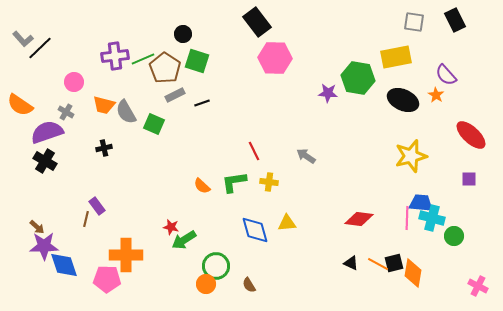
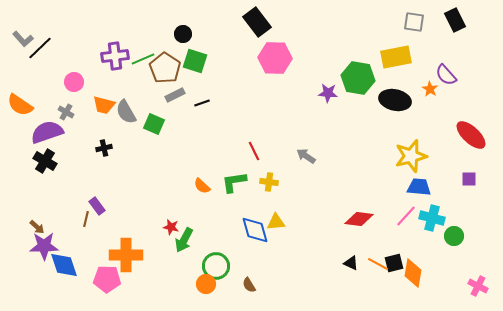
green square at (197, 61): moved 2 px left
orange star at (436, 95): moved 6 px left, 6 px up
black ellipse at (403, 100): moved 8 px left; rotated 12 degrees counterclockwise
blue trapezoid at (421, 203): moved 2 px left, 16 px up
pink line at (407, 218): moved 1 px left, 2 px up; rotated 40 degrees clockwise
yellow triangle at (287, 223): moved 11 px left, 1 px up
green arrow at (184, 240): rotated 30 degrees counterclockwise
